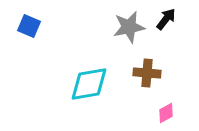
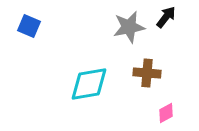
black arrow: moved 2 px up
